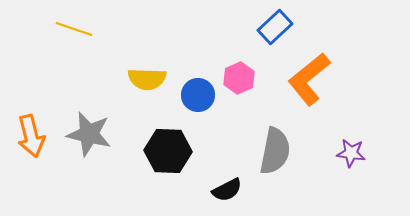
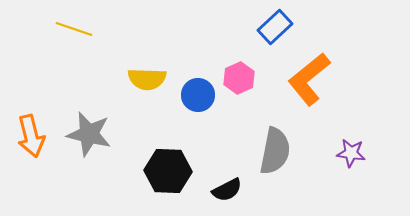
black hexagon: moved 20 px down
